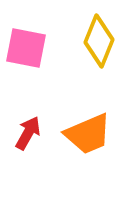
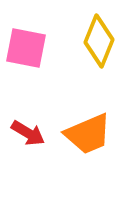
red arrow: rotated 92 degrees clockwise
